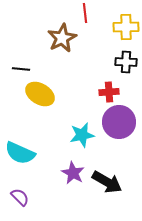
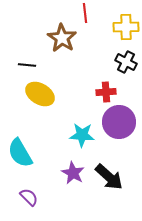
brown star: rotated 12 degrees counterclockwise
black cross: rotated 25 degrees clockwise
black line: moved 6 px right, 4 px up
red cross: moved 3 px left
cyan star: rotated 15 degrees clockwise
cyan semicircle: rotated 36 degrees clockwise
black arrow: moved 2 px right, 5 px up; rotated 12 degrees clockwise
purple semicircle: moved 9 px right
